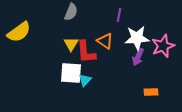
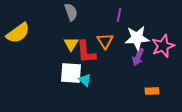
gray semicircle: rotated 42 degrees counterclockwise
yellow semicircle: moved 1 px left, 1 px down
orange triangle: rotated 24 degrees clockwise
cyan triangle: rotated 32 degrees counterclockwise
orange rectangle: moved 1 px right, 1 px up
